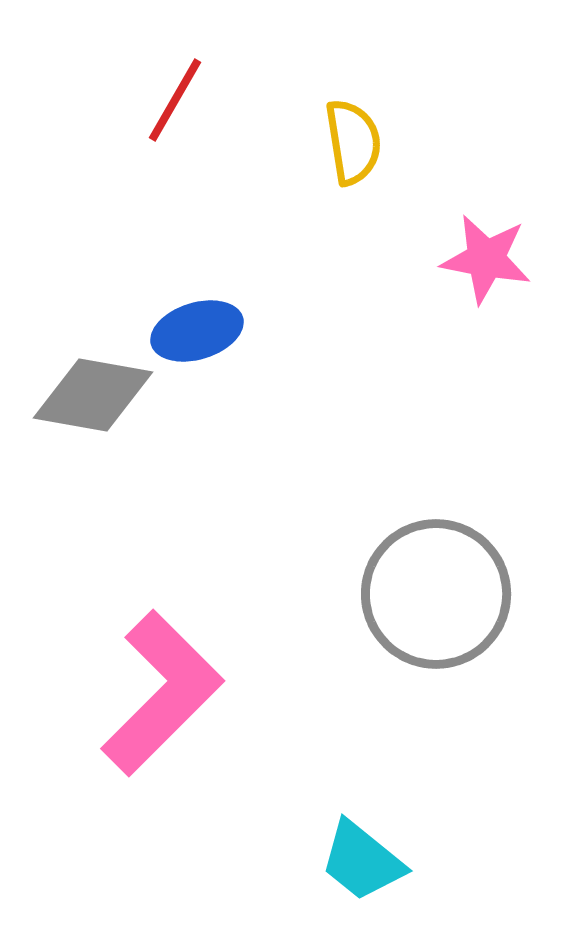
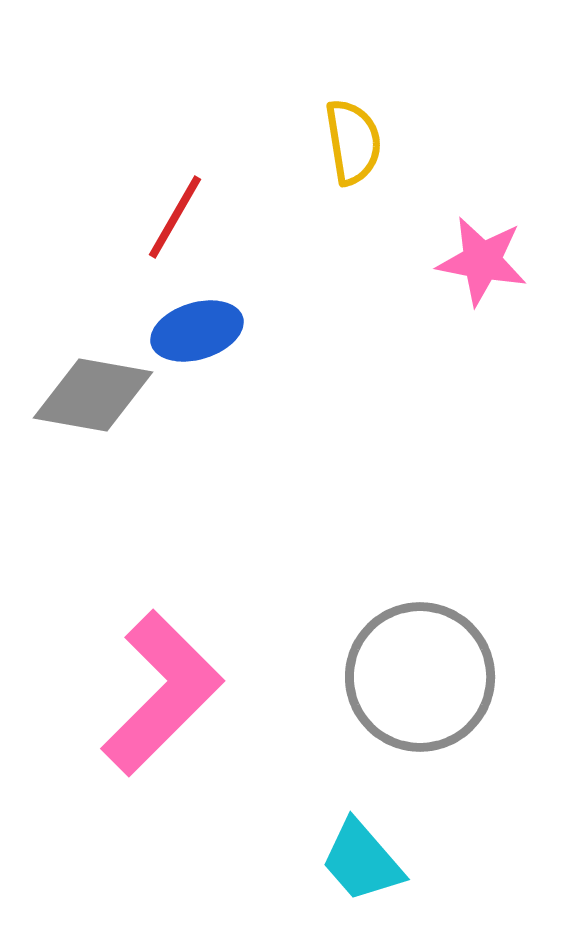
red line: moved 117 px down
pink star: moved 4 px left, 2 px down
gray circle: moved 16 px left, 83 px down
cyan trapezoid: rotated 10 degrees clockwise
